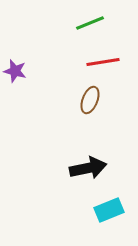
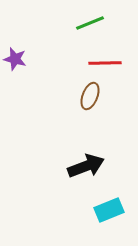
red line: moved 2 px right, 1 px down; rotated 8 degrees clockwise
purple star: moved 12 px up
brown ellipse: moved 4 px up
black arrow: moved 2 px left, 2 px up; rotated 9 degrees counterclockwise
